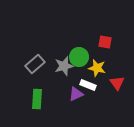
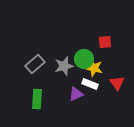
red square: rotated 16 degrees counterclockwise
green circle: moved 5 px right, 2 px down
yellow star: moved 3 px left
white rectangle: moved 2 px right, 1 px up
